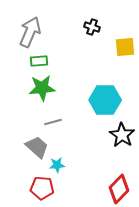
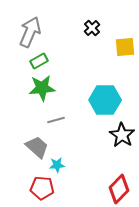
black cross: moved 1 px down; rotated 28 degrees clockwise
green rectangle: rotated 24 degrees counterclockwise
gray line: moved 3 px right, 2 px up
